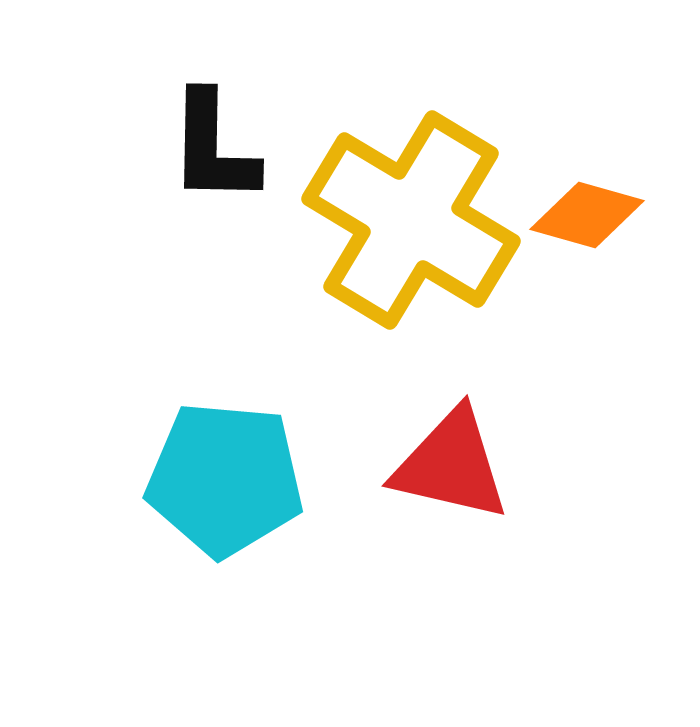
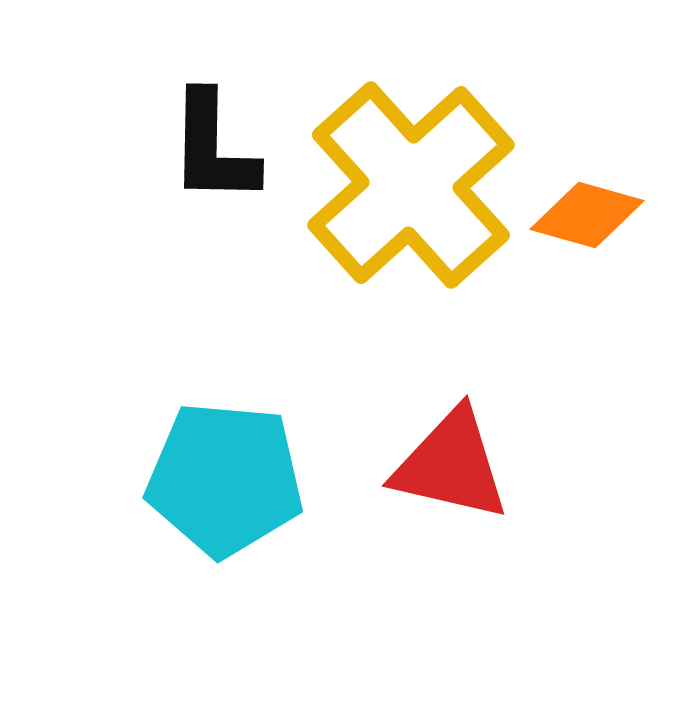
yellow cross: moved 35 px up; rotated 17 degrees clockwise
